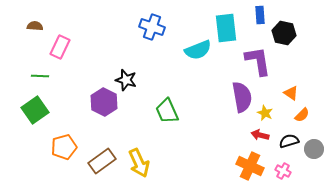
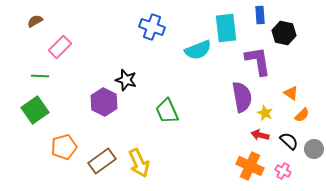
brown semicircle: moved 5 px up; rotated 35 degrees counterclockwise
pink rectangle: rotated 20 degrees clockwise
black semicircle: rotated 60 degrees clockwise
